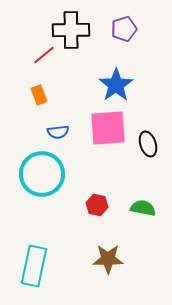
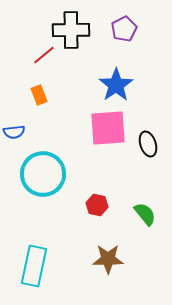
purple pentagon: rotated 10 degrees counterclockwise
blue semicircle: moved 44 px left
cyan circle: moved 1 px right
green semicircle: moved 2 px right, 6 px down; rotated 40 degrees clockwise
